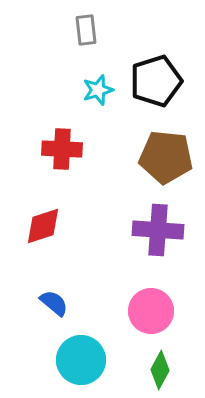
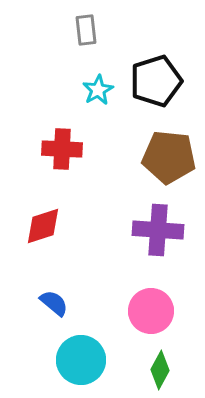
cyan star: rotated 12 degrees counterclockwise
brown pentagon: moved 3 px right
